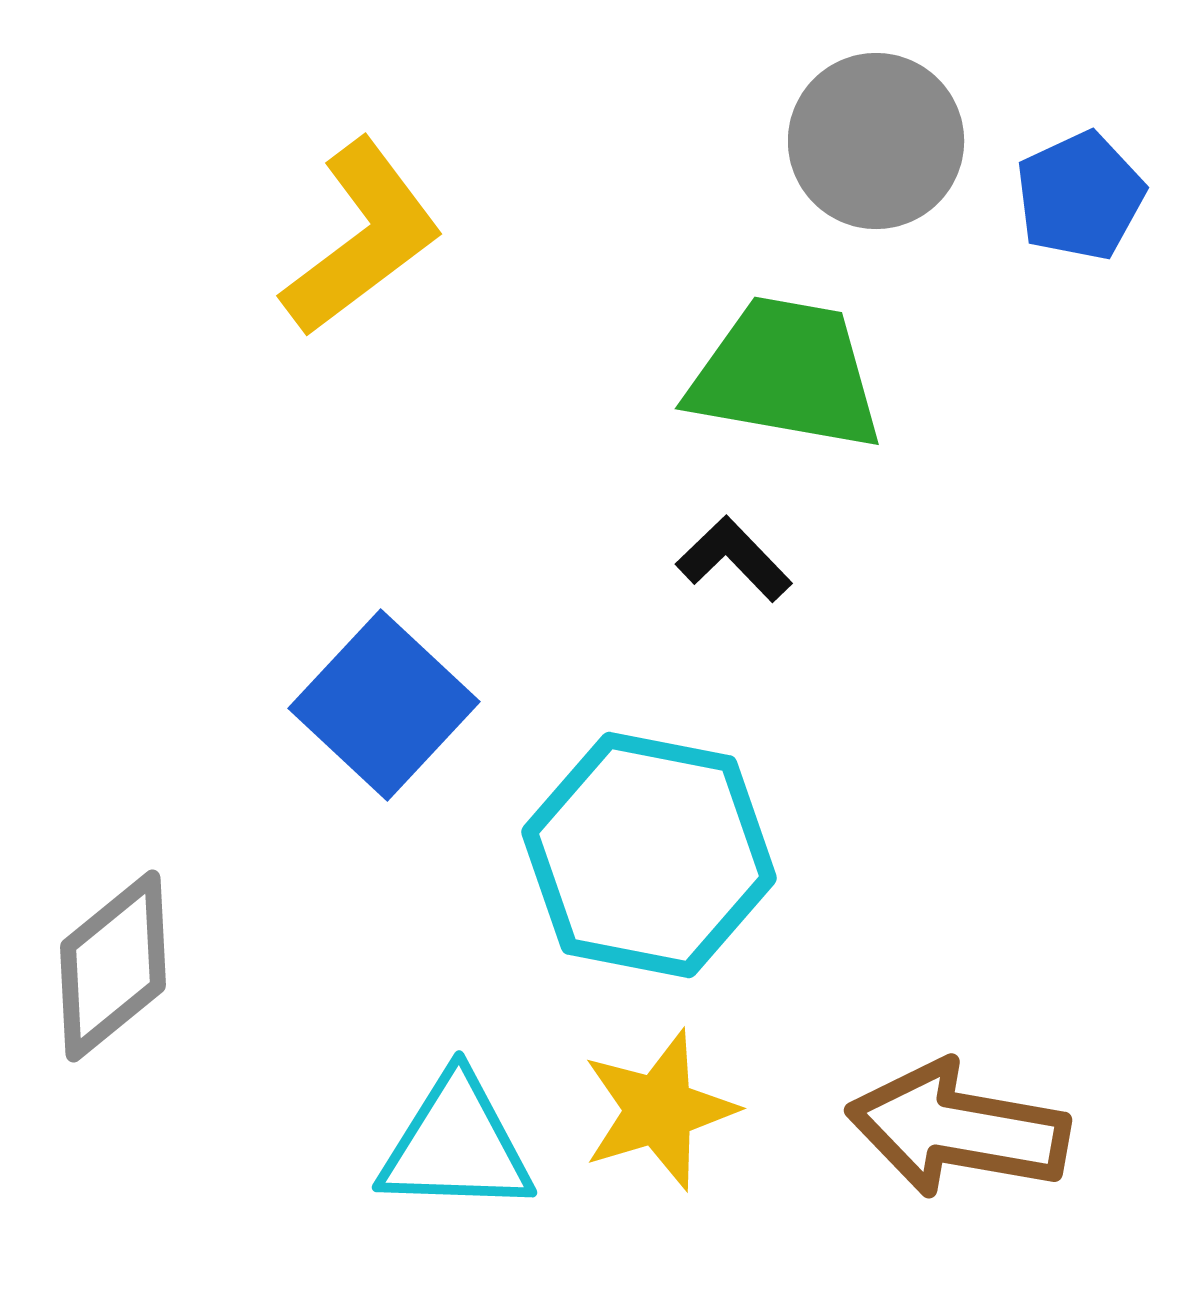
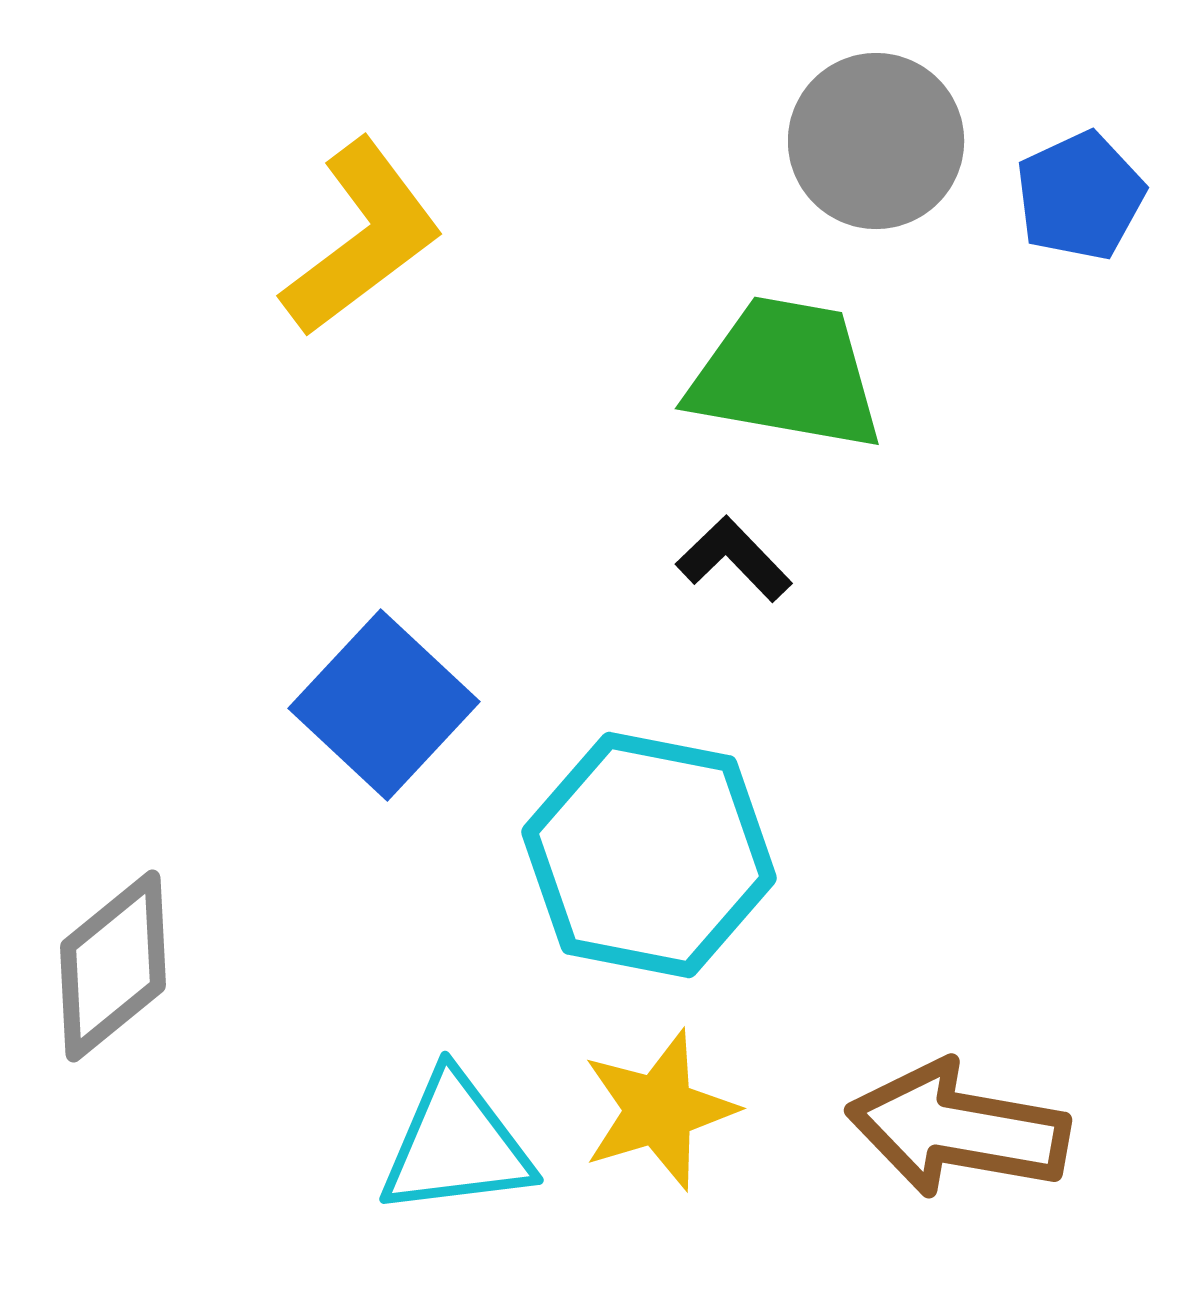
cyan triangle: rotated 9 degrees counterclockwise
